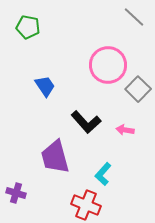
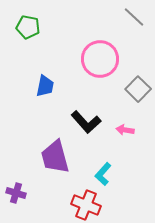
pink circle: moved 8 px left, 6 px up
blue trapezoid: rotated 45 degrees clockwise
